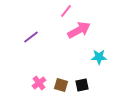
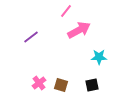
black square: moved 10 px right
